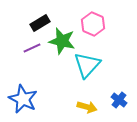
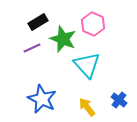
black rectangle: moved 2 px left, 1 px up
green star: moved 1 px right, 2 px up; rotated 8 degrees clockwise
cyan triangle: rotated 24 degrees counterclockwise
blue star: moved 19 px right
yellow arrow: rotated 144 degrees counterclockwise
